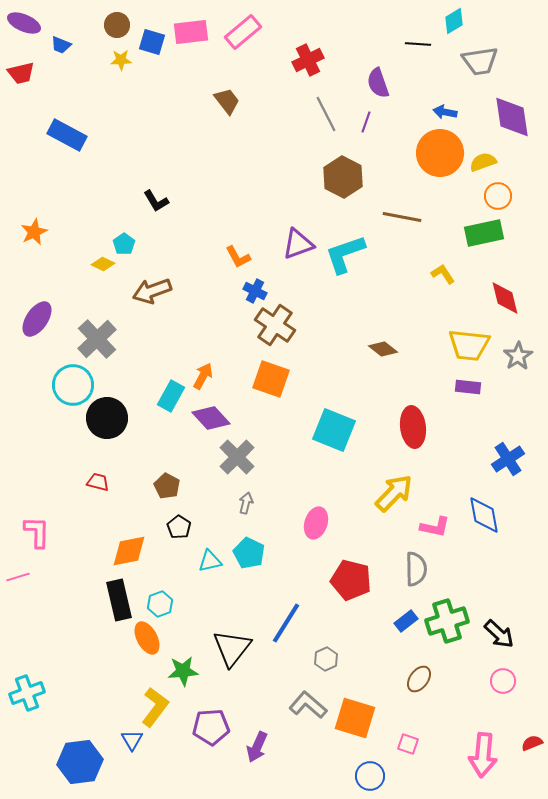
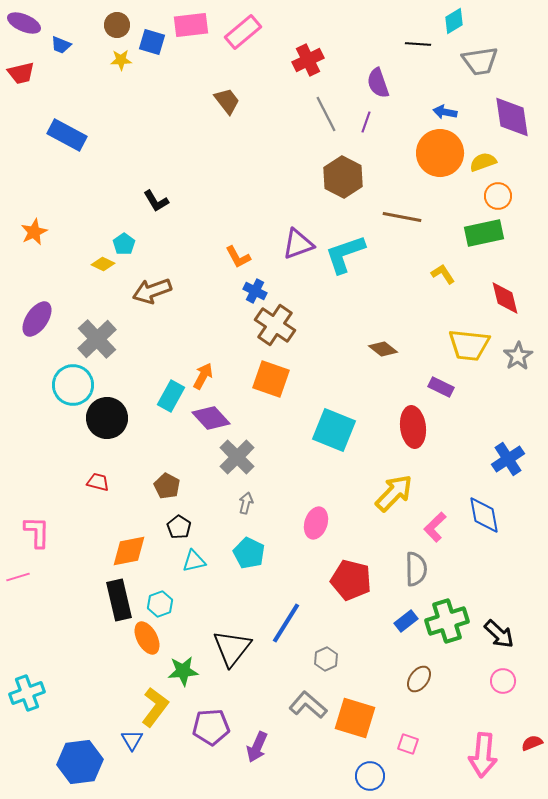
pink rectangle at (191, 32): moved 7 px up
purple rectangle at (468, 387): moved 27 px left; rotated 20 degrees clockwise
pink L-shape at (435, 527): rotated 124 degrees clockwise
cyan triangle at (210, 561): moved 16 px left
